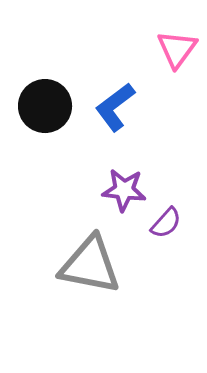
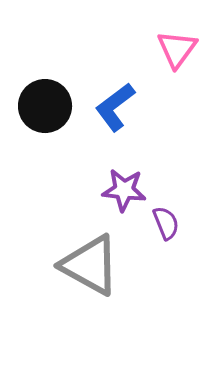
purple semicircle: rotated 64 degrees counterclockwise
gray triangle: rotated 18 degrees clockwise
